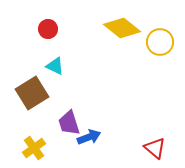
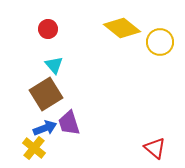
cyan triangle: moved 1 px left, 1 px up; rotated 24 degrees clockwise
brown square: moved 14 px right, 1 px down
blue arrow: moved 44 px left, 9 px up
yellow cross: rotated 15 degrees counterclockwise
